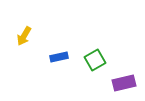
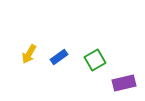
yellow arrow: moved 5 px right, 18 px down
blue rectangle: rotated 24 degrees counterclockwise
